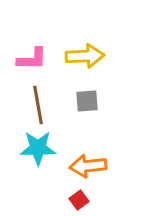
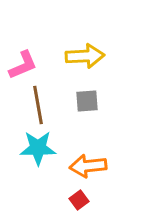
pink L-shape: moved 9 px left, 6 px down; rotated 24 degrees counterclockwise
